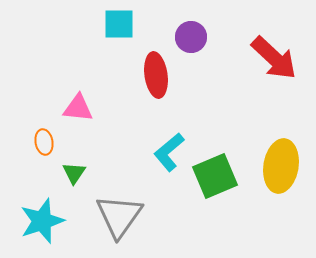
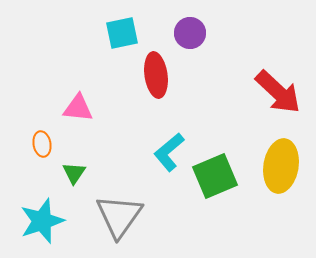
cyan square: moved 3 px right, 9 px down; rotated 12 degrees counterclockwise
purple circle: moved 1 px left, 4 px up
red arrow: moved 4 px right, 34 px down
orange ellipse: moved 2 px left, 2 px down
